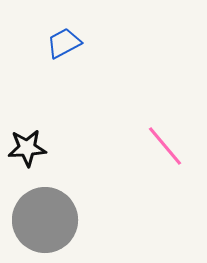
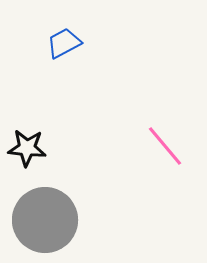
black star: rotated 9 degrees clockwise
